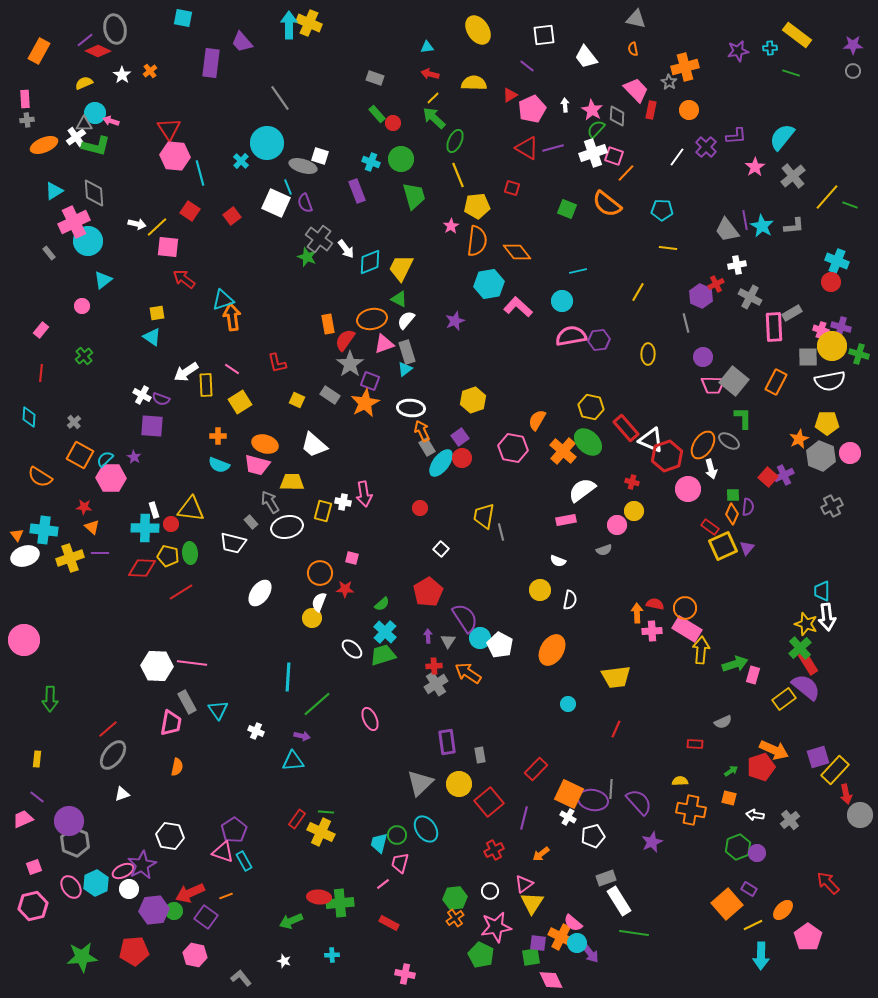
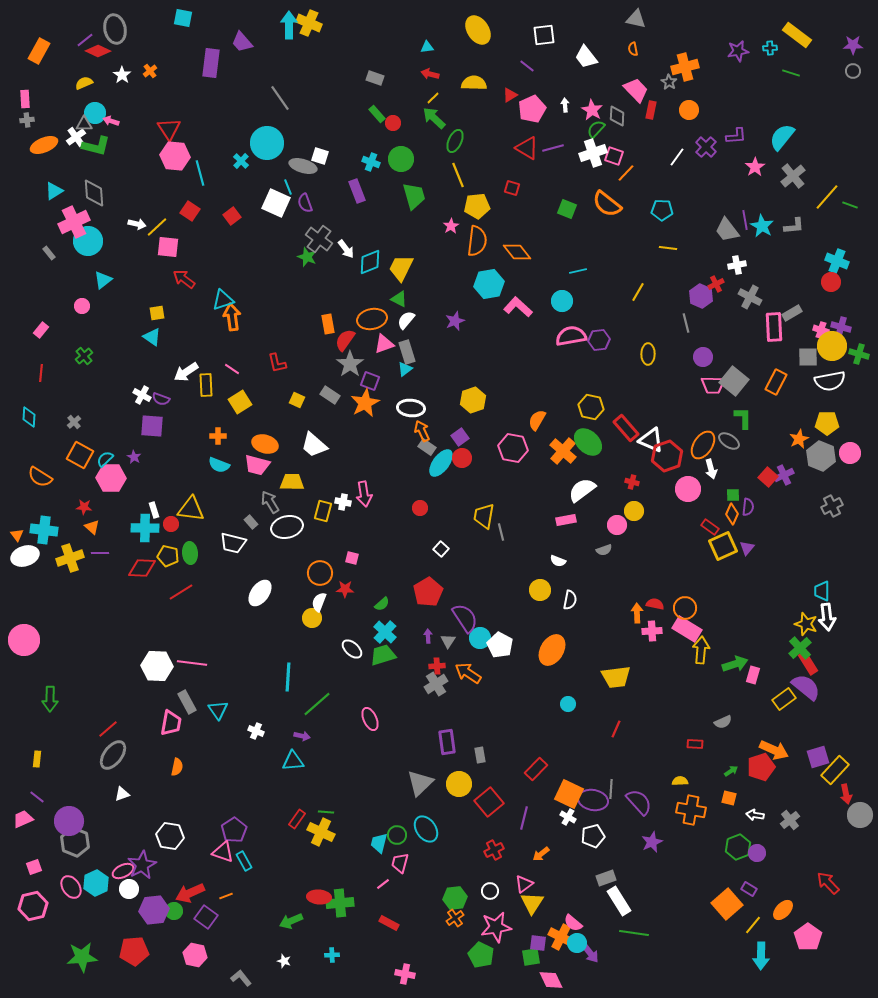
gray rectangle at (427, 447): rotated 24 degrees counterclockwise
red cross at (434, 666): moved 3 px right
yellow line at (753, 925): rotated 24 degrees counterclockwise
